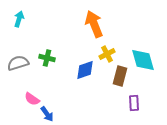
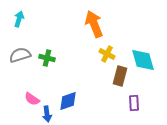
yellow cross: rotated 35 degrees counterclockwise
gray semicircle: moved 2 px right, 8 px up
blue diamond: moved 17 px left, 31 px down
blue arrow: rotated 28 degrees clockwise
